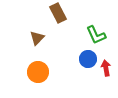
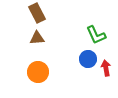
brown rectangle: moved 21 px left
brown triangle: rotated 42 degrees clockwise
